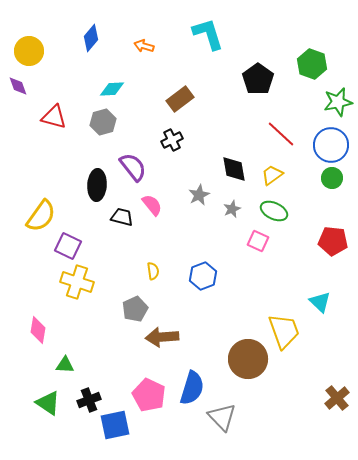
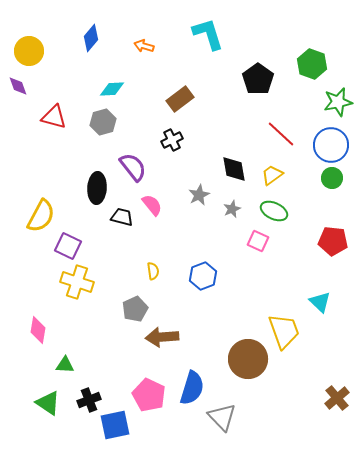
black ellipse at (97, 185): moved 3 px down
yellow semicircle at (41, 216): rotated 8 degrees counterclockwise
